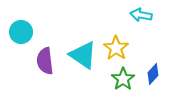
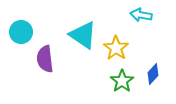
cyan triangle: moved 20 px up
purple semicircle: moved 2 px up
green star: moved 1 px left, 2 px down
